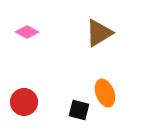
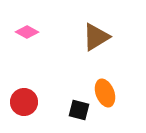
brown triangle: moved 3 px left, 4 px down
